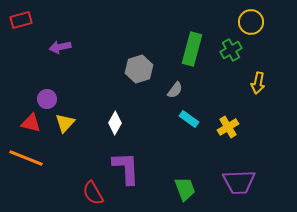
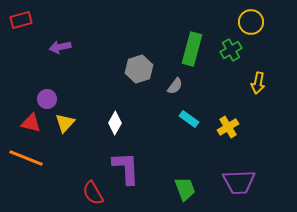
gray semicircle: moved 4 px up
